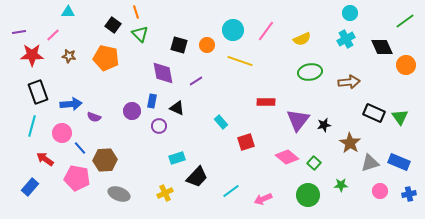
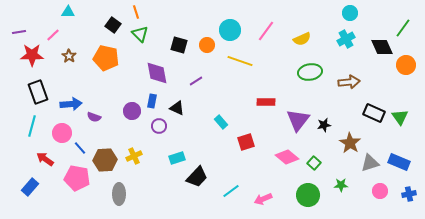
green line at (405, 21): moved 2 px left, 7 px down; rotated 18 degrees counterclockwise
cyan circle at (233, 30): moved 3 px left
brown star at (69, 56): rotated 24 degrees clockwise
purple diamond at (163, 73): moved 6 px left
yellow cross at (165, 193): moved 31 px left, 37 px up
gray ellipse at (119, 194): rotated 70 degrees clockwise
